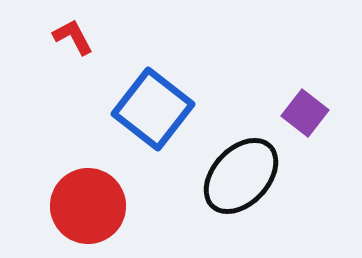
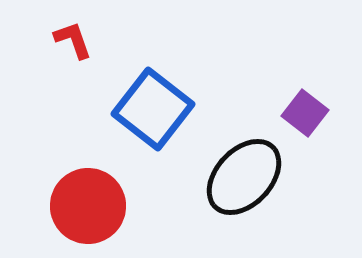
red L-shape: moved 3 px down; rotated 9 degrees clockwise
black ellipse: moved 3 px right, 1 px down
